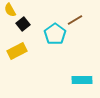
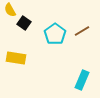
brown line: moved 7 px right, 11 px down
black square: moved 1 px right, 1 px up; rotated 16 degrees counterclockwise
yellow rectangle: moved 1 px left, 7 px down; rotated 36 degrees clockwise
cyan rectangle: rotated 66 degrees counterclockwise
